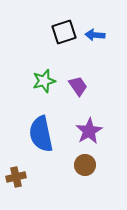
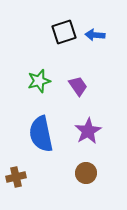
green star: moved 5 px left
purple star: moved 1 px left
brown circle: moved 1 px right, 8 px down
